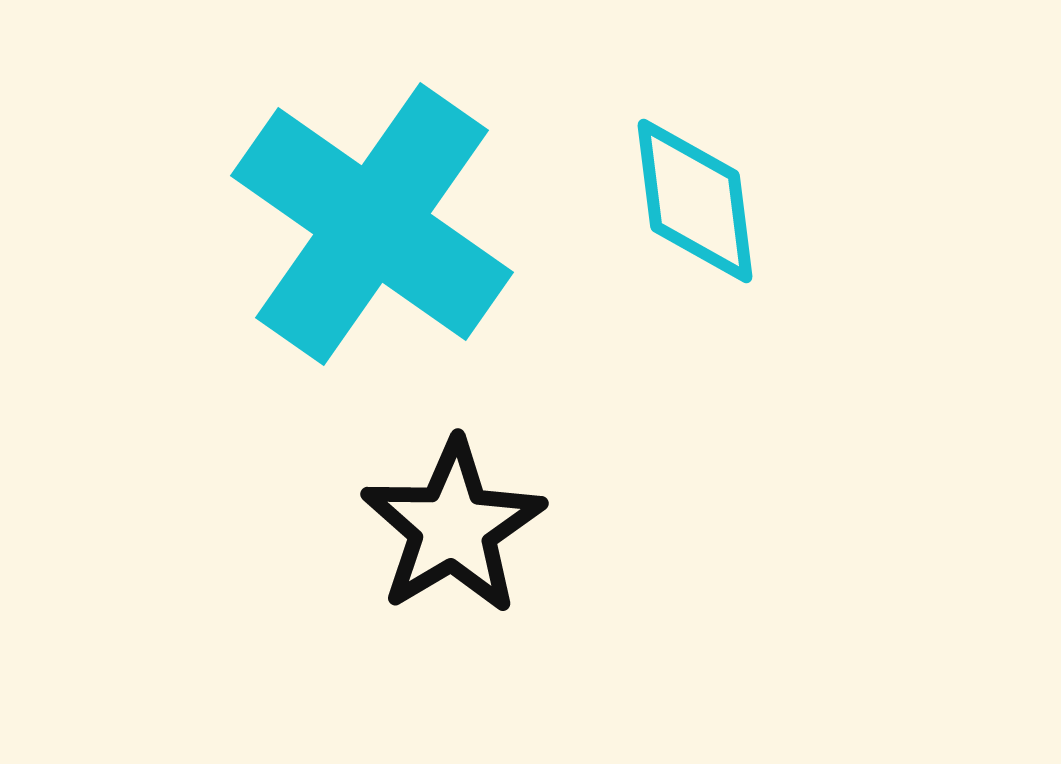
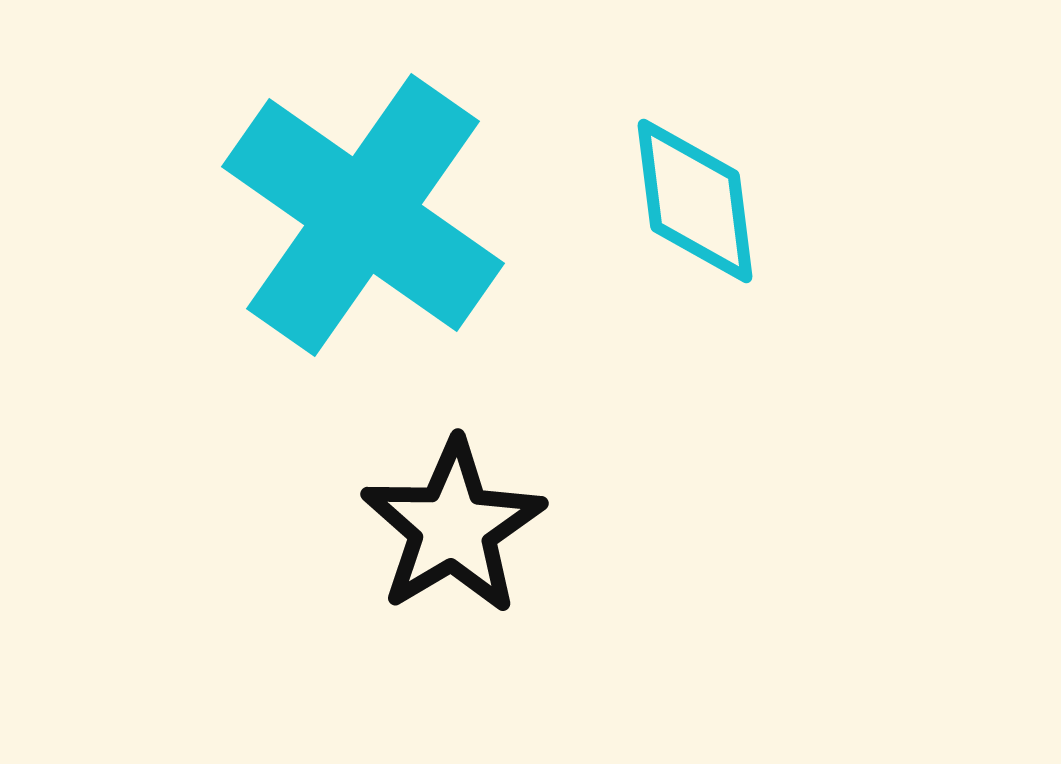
cyan cross: moved 9 px left, 9 px up
